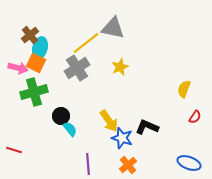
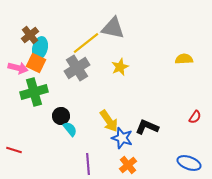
yellow semicircle: moved 30 px up; rotated 66 degrees clockwise
